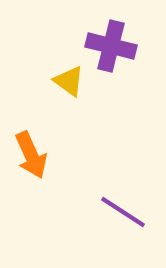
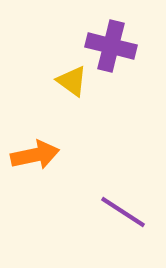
yellow triangle: moved 3 px right
orange arrow: moved 4 px right; rotated 78 degrees counterclockwise
